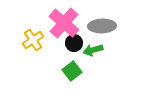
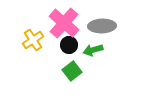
black circle: moved 5 px left, 2 px down
